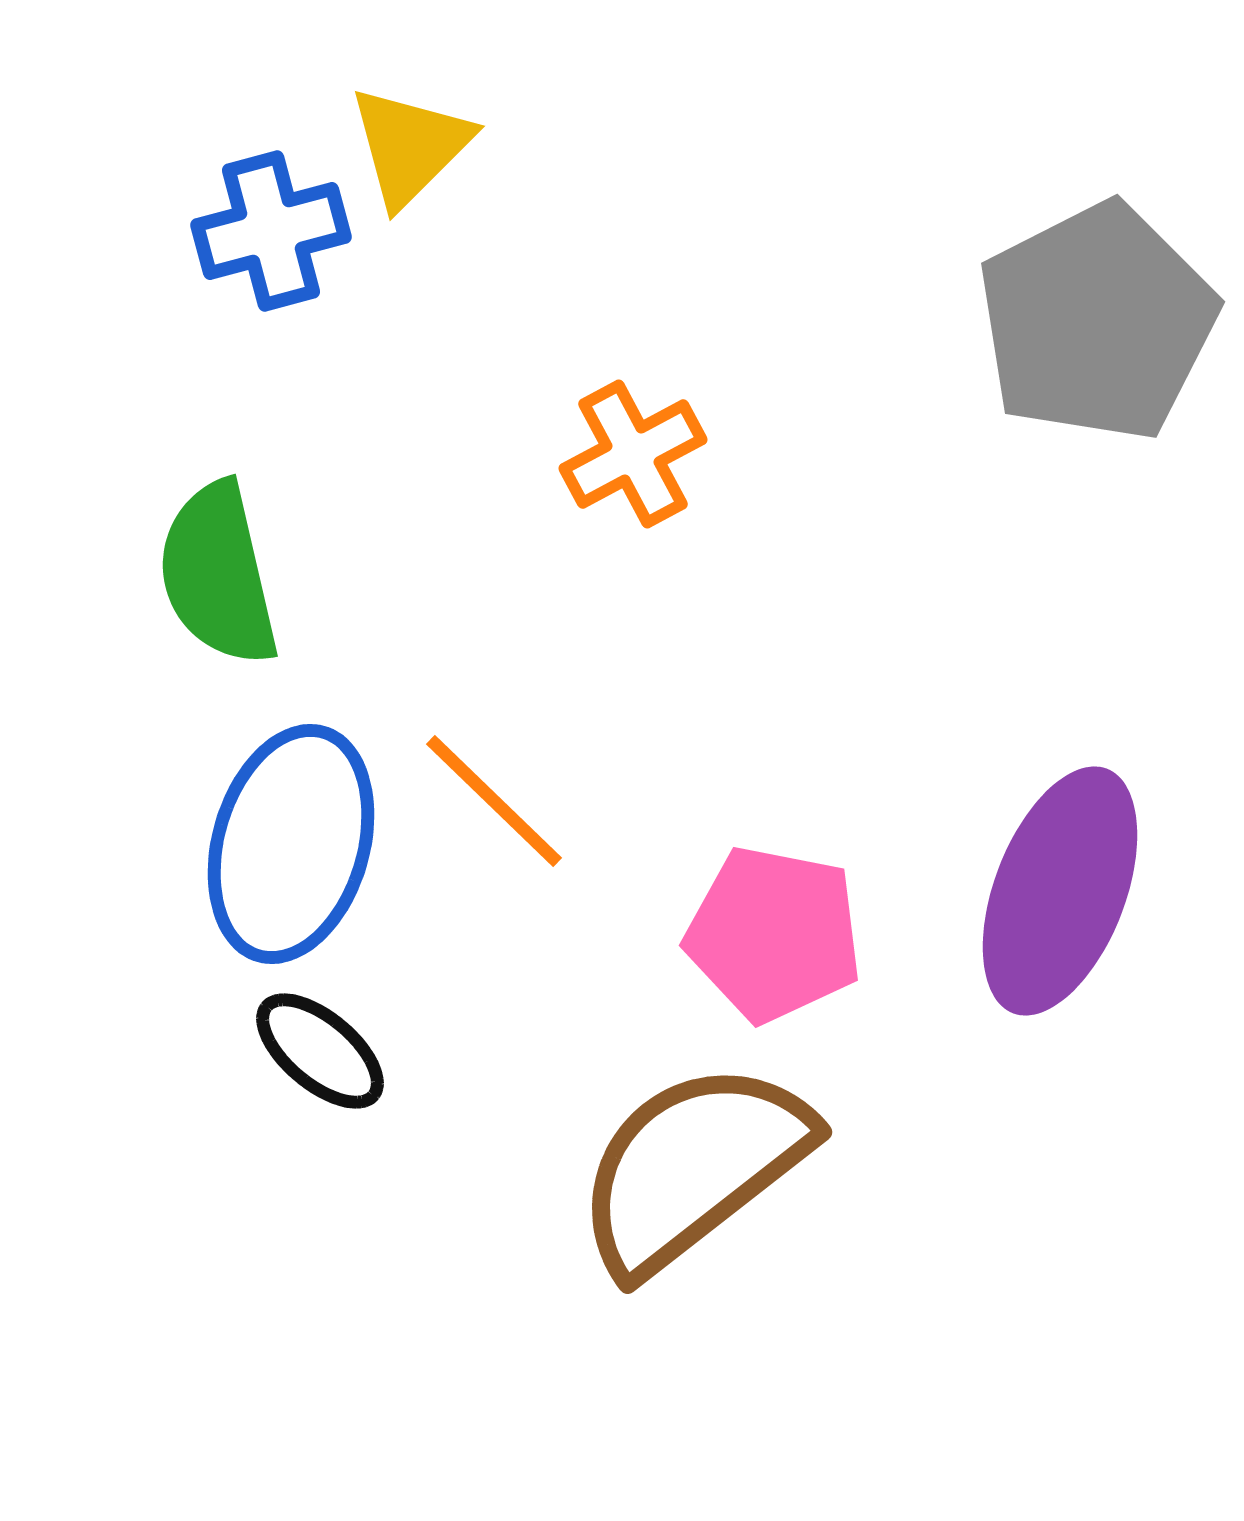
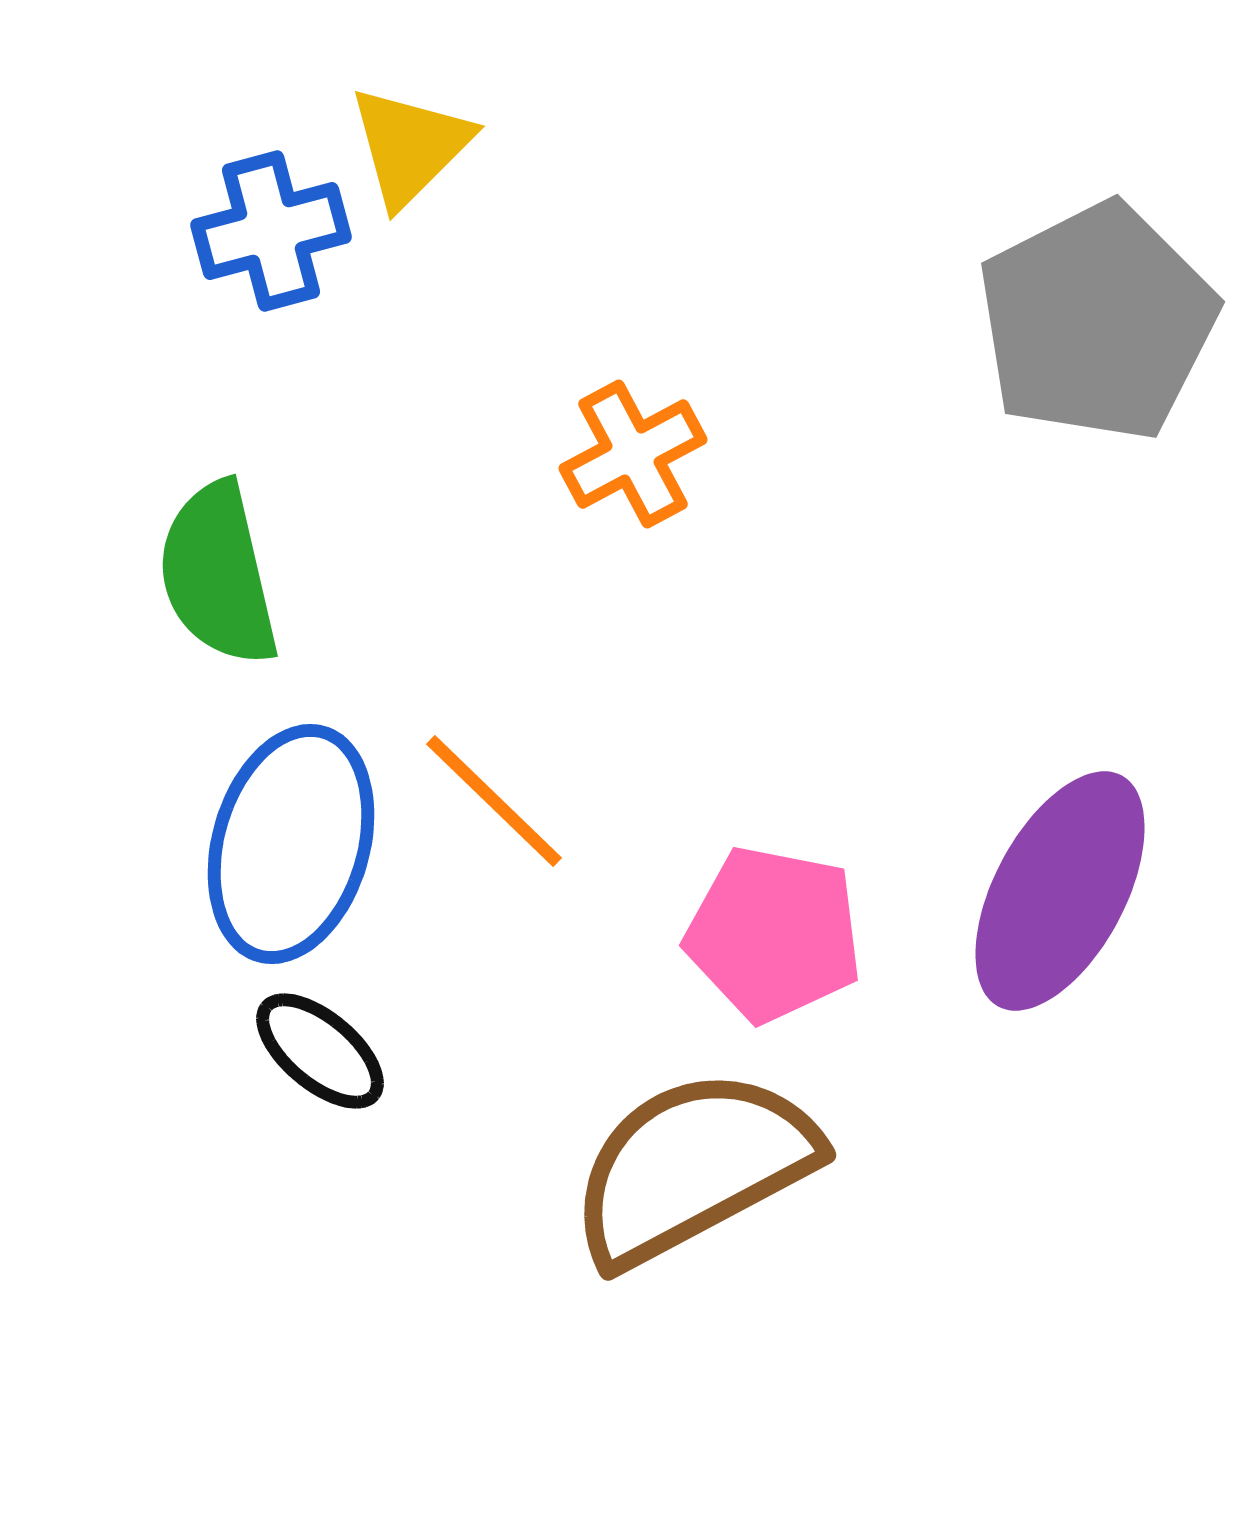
purple ellipse: rotated 7 degrees clockwise
brown semicircle: rotated 10 degrees clockwise
